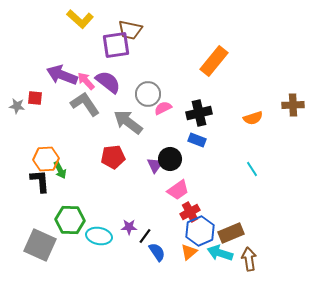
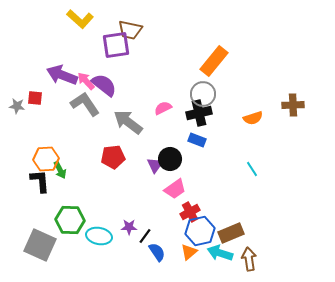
purple semicircle: moved 4 px left, 3 px down
gray circle: moved 55 px right
pink trapezoid: moved 3 px left, 1 px up
blue hexagon: rotated 12 degrees clockwise
